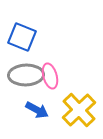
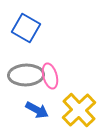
blue square: moved 4 px right, 9 px up; rotated 8 degrees clockwise
